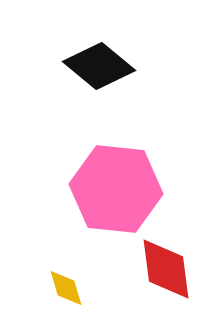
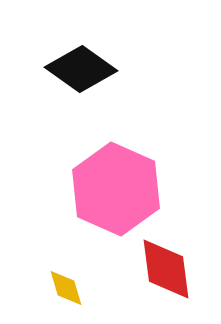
black diamond: moved 18 px left, 3 px down; rotated 4 degrees counterclockwise
pink hexagon: rotated 18 degrees clockwise
